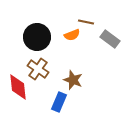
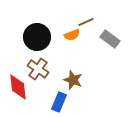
brown line: rotated 35 degrees counterclockwise
